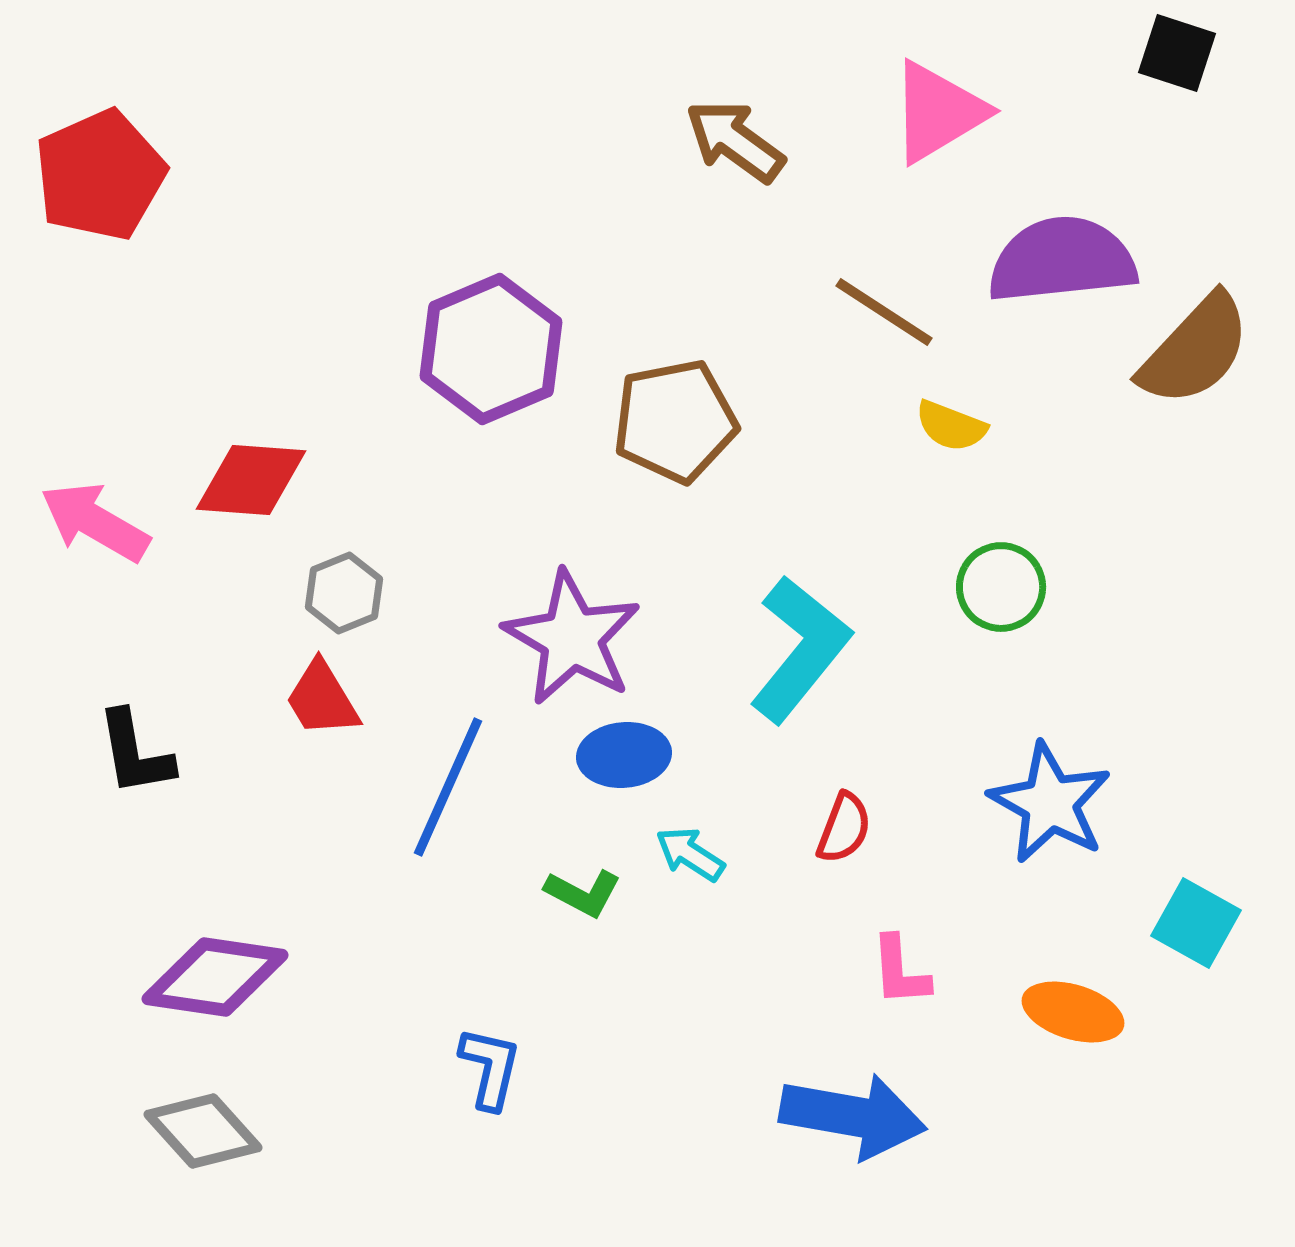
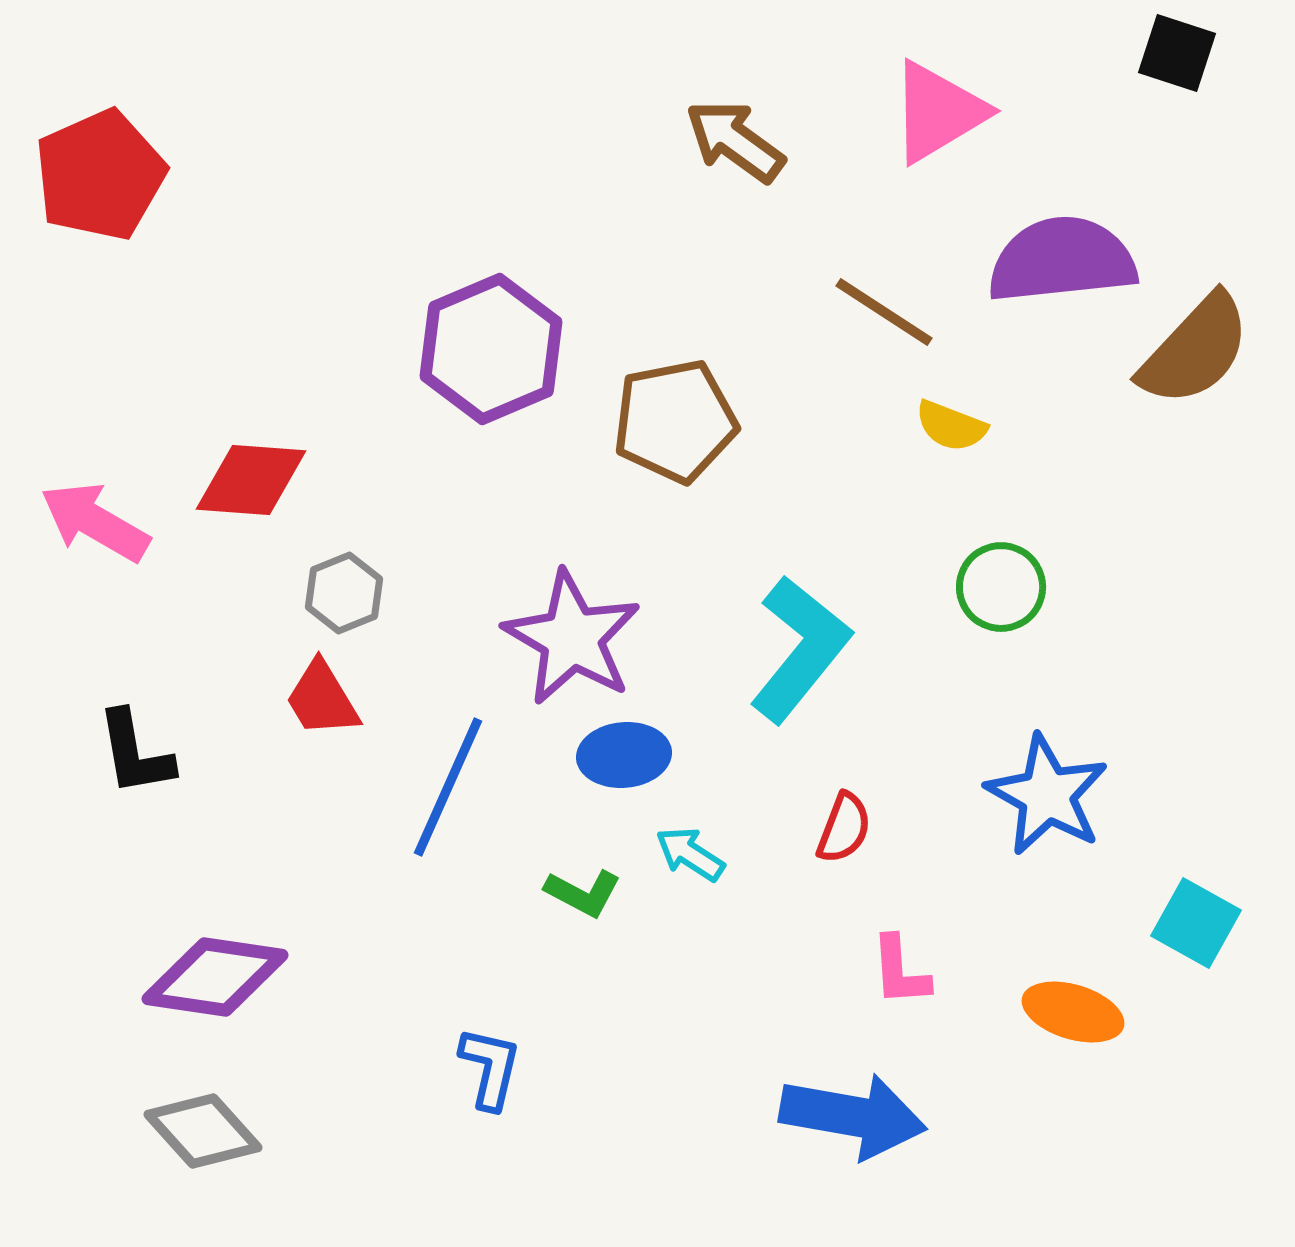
blue star: moved 3 px left, 8 px up
